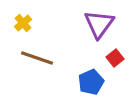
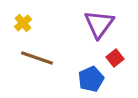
blue pentagon: moved 3 px up
